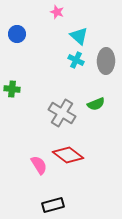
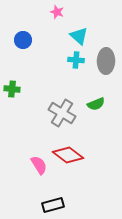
blue circle: moved 6 px right, 6 px down
cyan cross: rotated 21 degrees counterclockwise
